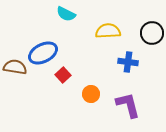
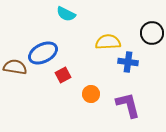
yellow semicircle: moved 11 px down
red square: rotated 14 degrees clockwise
